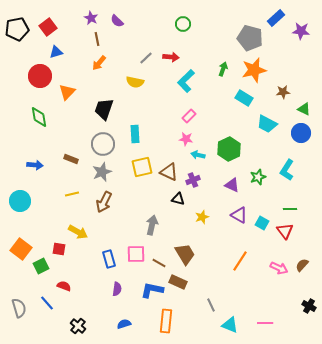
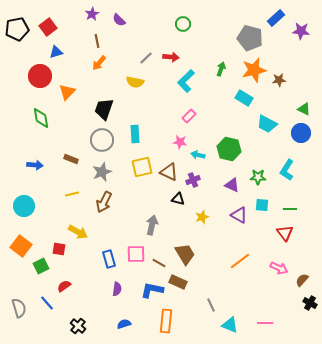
purple star at (91, 18): moved 1 px right, 4 px up; rotated 16 degrees clockwise
purple semicircle at (117, 21): moved 2 px right, 1 px up
brown line at (97, 39): moved 2 px down
green arrow at (223, 69): moved 2 px left
brown star at (283, 92): moved 4 px left, 12 px up
green diamond at (39, 117): moved 2 px right, 1 px down
pink star at (186, 139): moved 6 px left, 3 px down
gray circle at (103, 144): moved 1 px left, 4 px up
green hexagon at (229, 149): rotated 20 degrees counterclockwise
green star at (258, 177): rotated 21 degrees clockwise
cyan circle at (20, 201): moved 4 px right, 5 px down
cyan square at (262, 223): moved 18 px up; rotated 24 degrees counterclockwise
red triangle at (285, 231): moved 2 px down
orange square at (21, 249): moved 3 px up
orange line at (240, 261): rotated 20 degrees clockwise
brown semicircle at (302, 265): moved 15 px down
red semicircle at (64, 286): rotated 56 degrees counterclockwise
black cross at (309, 306): moved 1 px right, 3 px up
